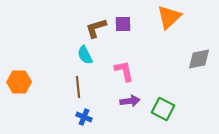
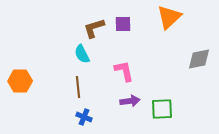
brown L-shape: moved 2 px left
cyan semicircle: moved 3 px left, 1 px up
orange hexagon: moved 1 px right, 1 px up
green square: moved 1 px left; rotated 30 degrees counterclockwise
